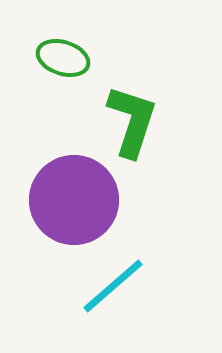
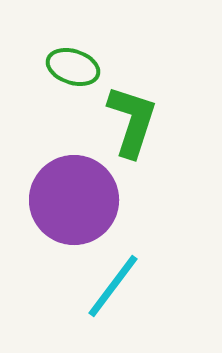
green ellipse: moved 10 px right, 9 px down
cyan line: rotated 12 degrees counterclockwise
